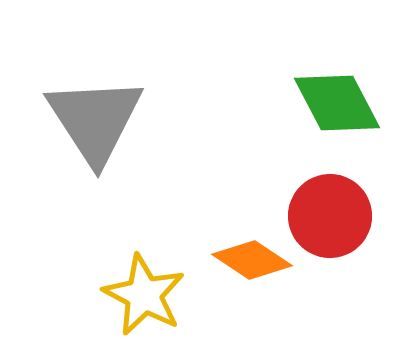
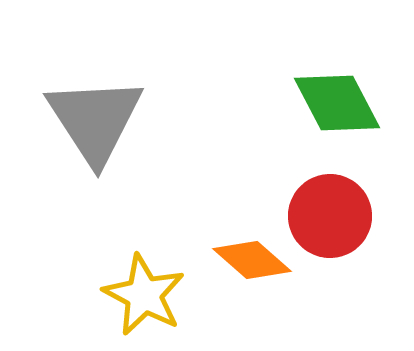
orange diamond: rotated 8 degrees clockwise
